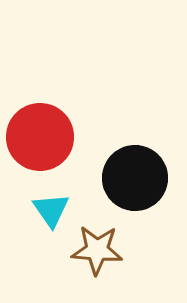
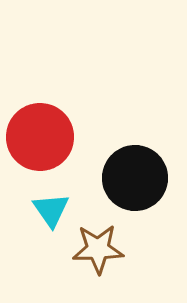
brown star: moved 1 px right, 1 px up; rotated 6 degrees counterclockwise
